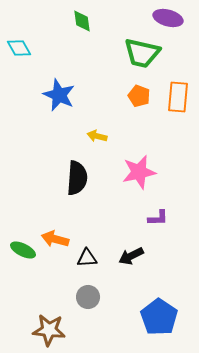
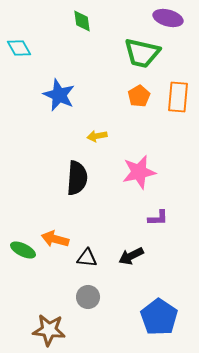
orange pentagon: rotated 20 degrees clockwise
yellow arrow: rotated 24 degrees counterclockwise
black triangle: rotated 10 degrees clockwise
